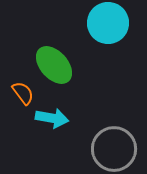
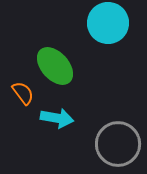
green ellipse: moved 1 px right, 1 px down
cyan arrow: moved 5 px right
gray circle: moved 4 px right, 5 px up
